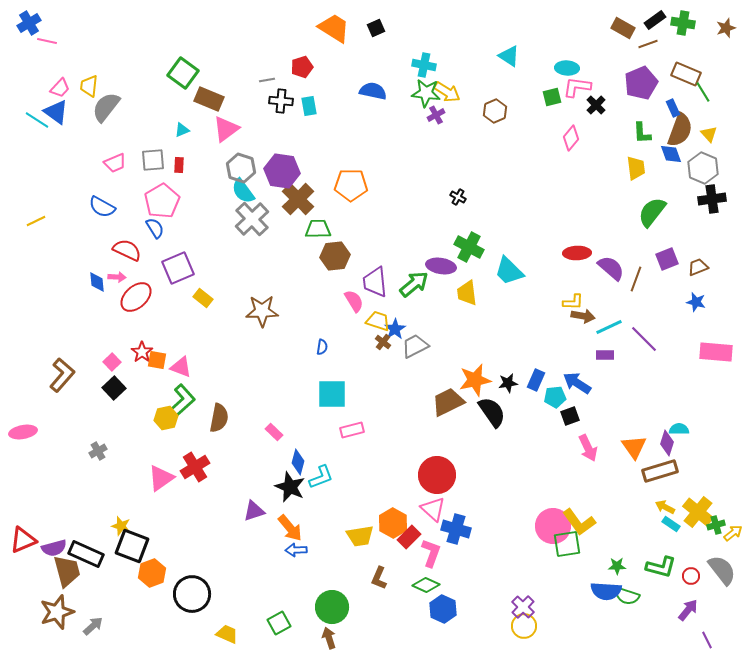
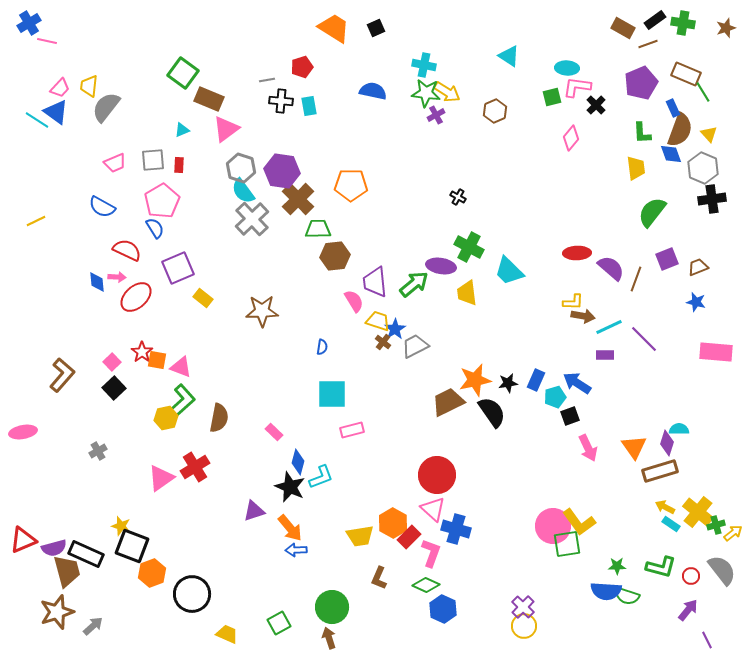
cyan pentagon at (555, 397): rotated 10 degrees counterclockwise
